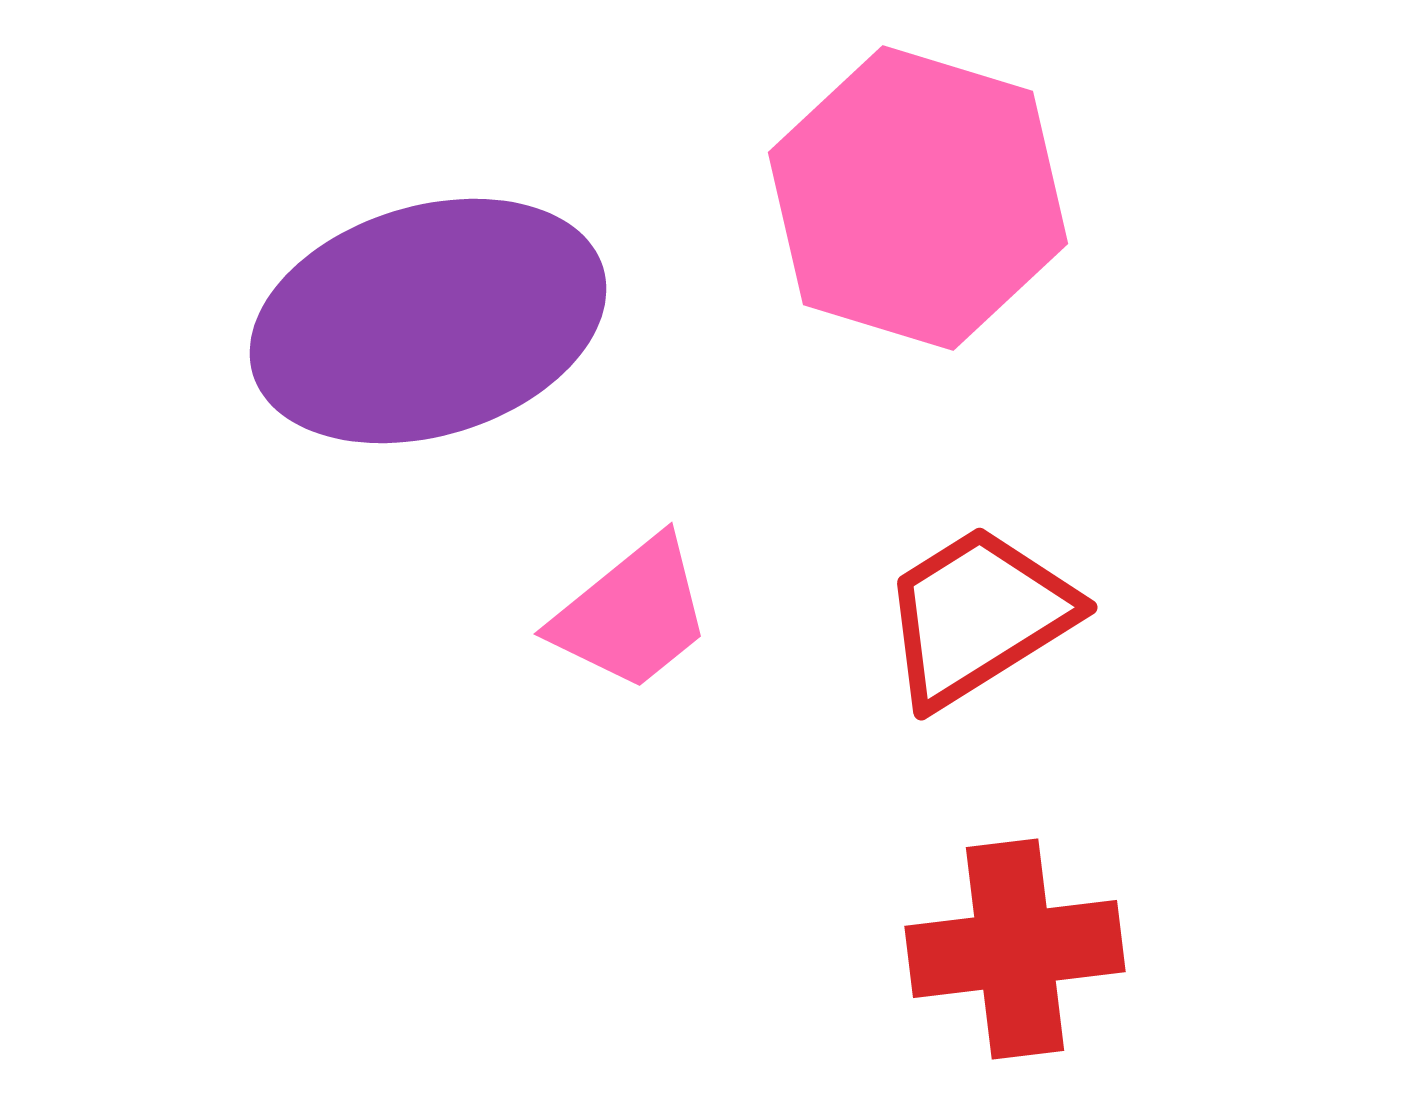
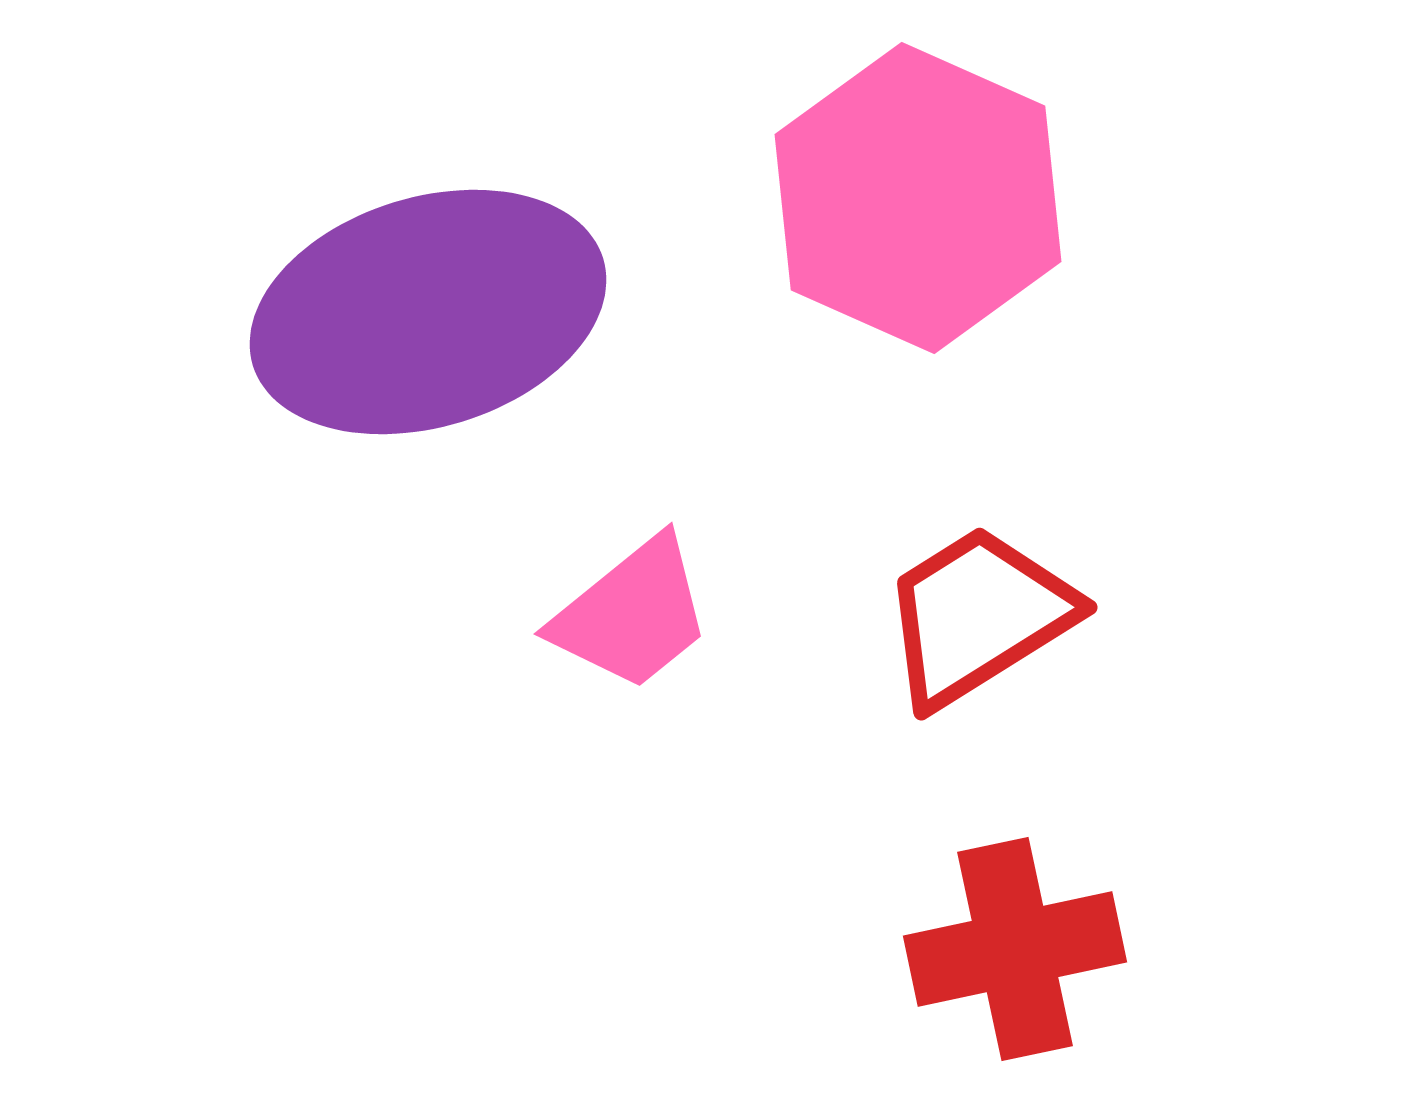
pink hexagon: rotated 7 degrees clockwise
purple ellipse: moved 9 px up
red cross: rotated 5 degrees counterclockwise
